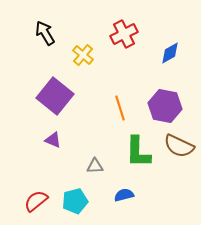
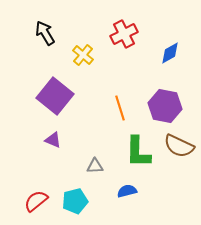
blue semicircle: moved 3 px right, 4 px up
